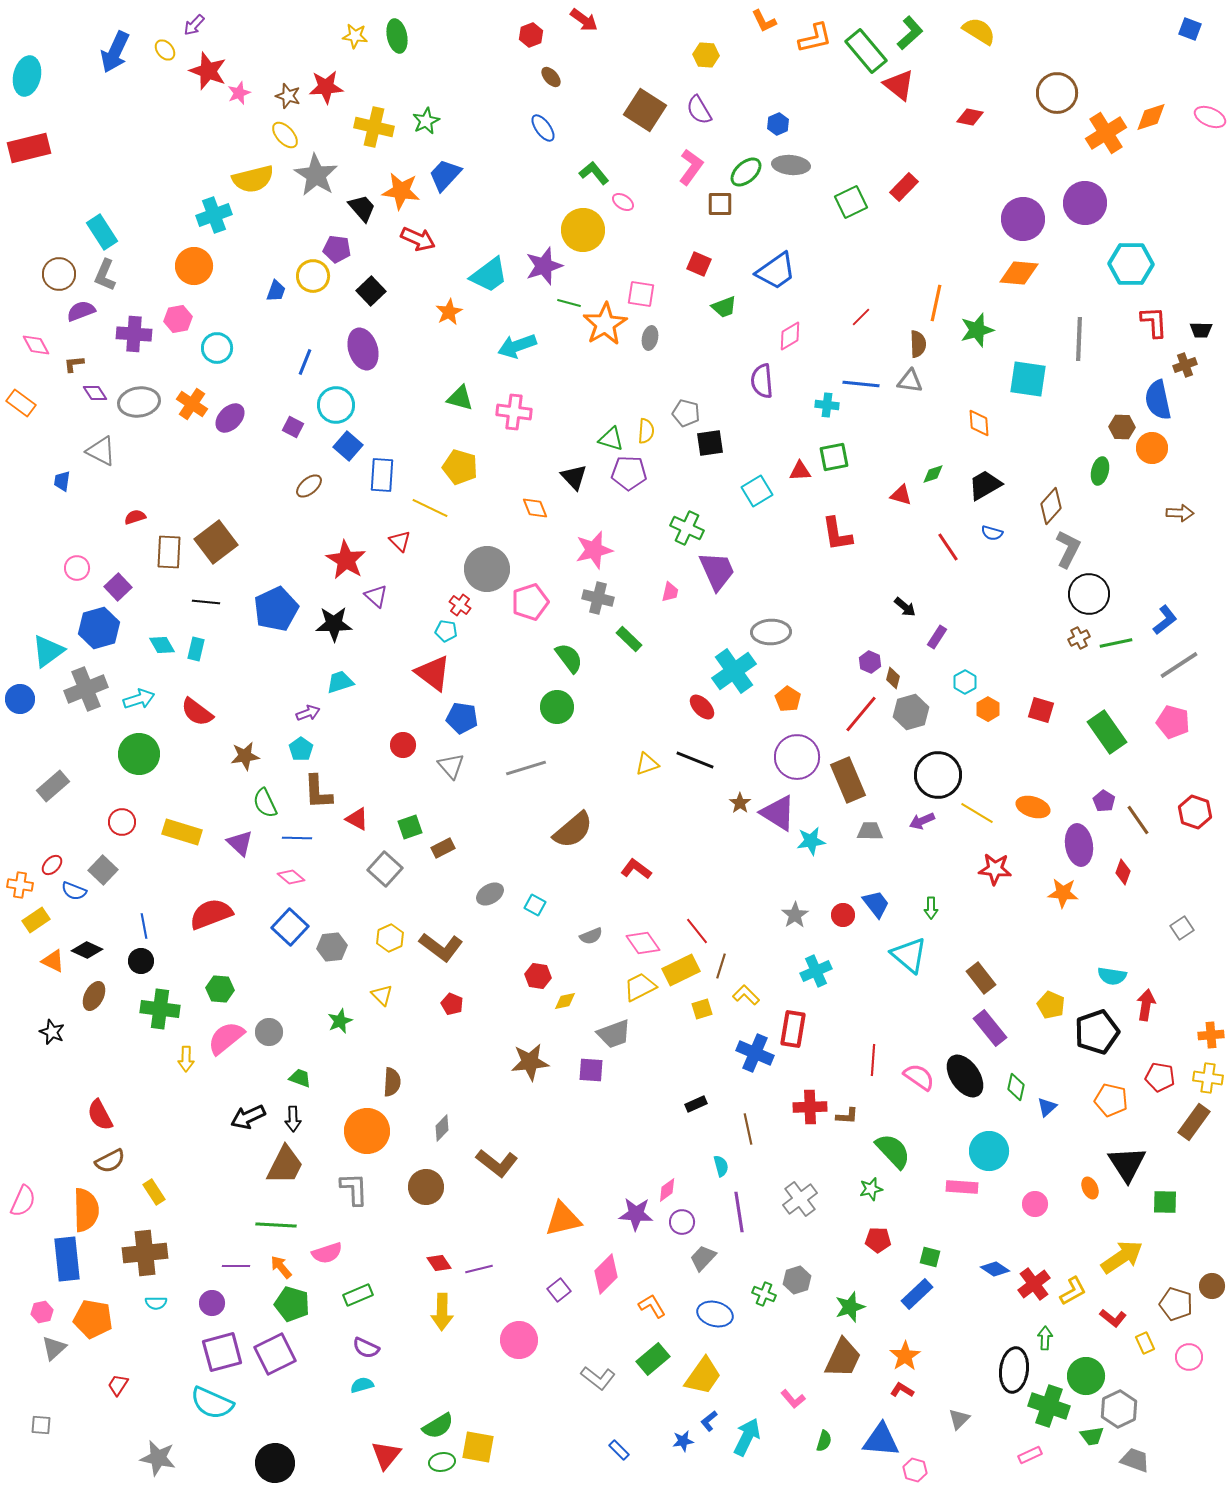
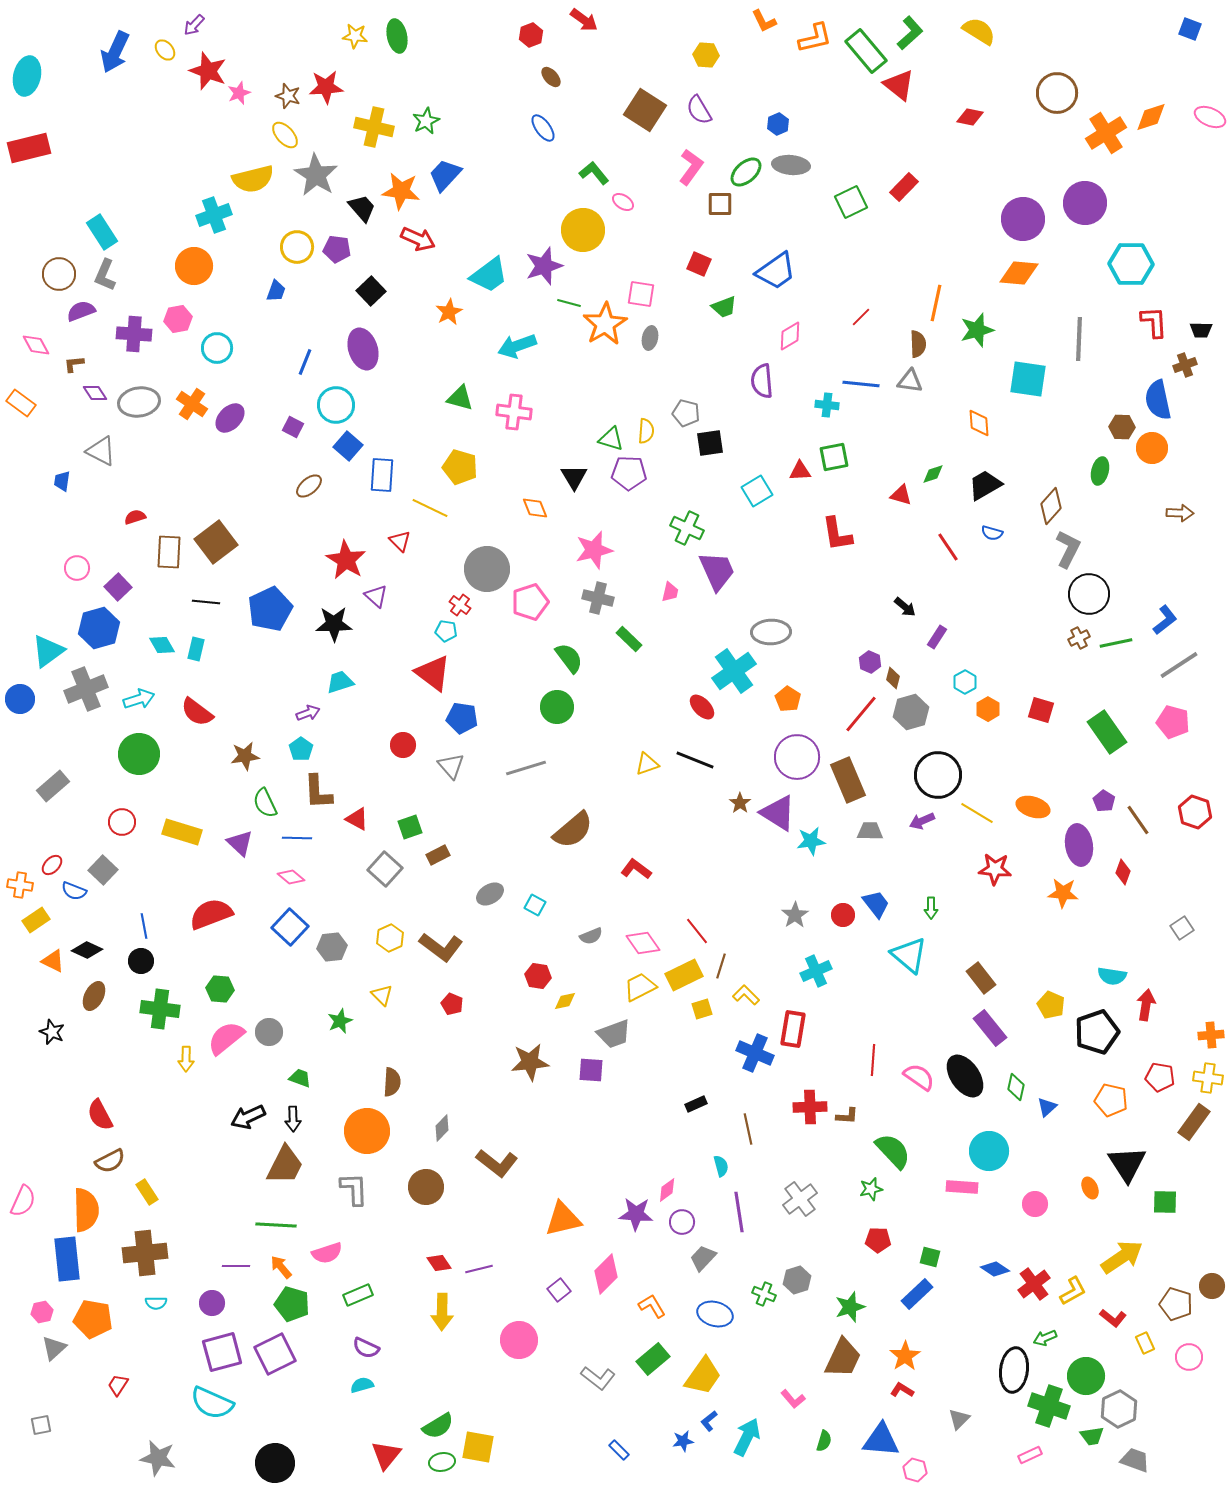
yellow circle at (313, 276): moved 16 px left, 29 px up
black triangle at (574, 477): rotated 12 degrees clockwise
blue pentagon at (276, 609): moved 6 px left
brown rectangle at (443, 848): moved 5 px left, 7 px down
yellow rectangle at (681, 970): moved 3 px right, 5 px down
yellow rectangle at (154, 1192): moved 7 px left
green arrow at (1045, 1338): rotated 115 degrees counterclockwise
gray square at (41, 1425): rotated 15 degrees counterclockwise
